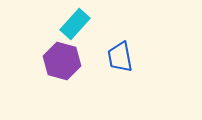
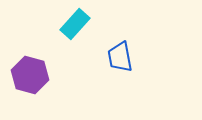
purple hexagon: moved 32 px left, 14 px down
